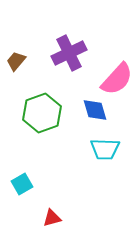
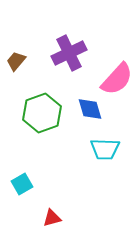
blue diamond: moved 5 px left, 1 px up
